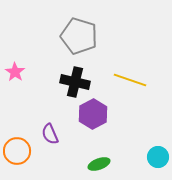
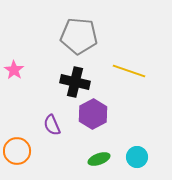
gray pentagon: rotated 12 degrees counterclockwise
pink star: moved 1 px left, 2 px up
yellow line: moved 1 px left, 9 px up
purple semicircle: moved 2 px right, 9 px up
cyan circle: moved 21 px left
green ellipse: moved 5 px up
